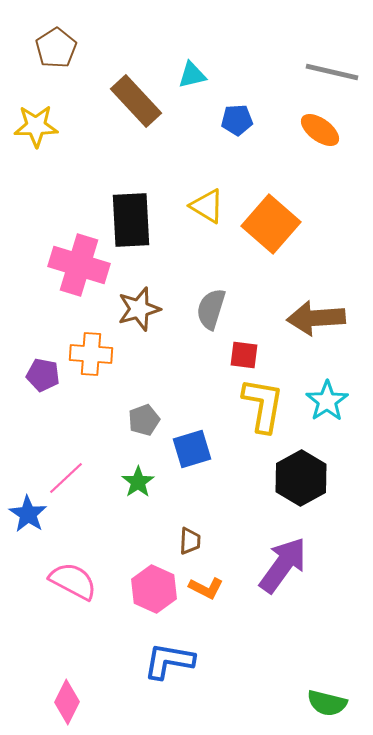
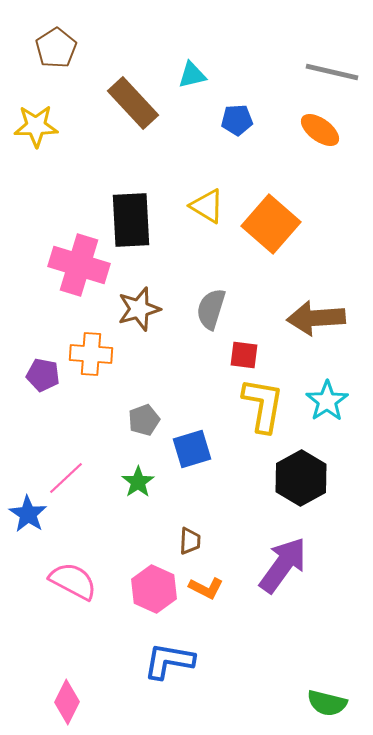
brown rectangle: moved 3 px left, 2 px down
